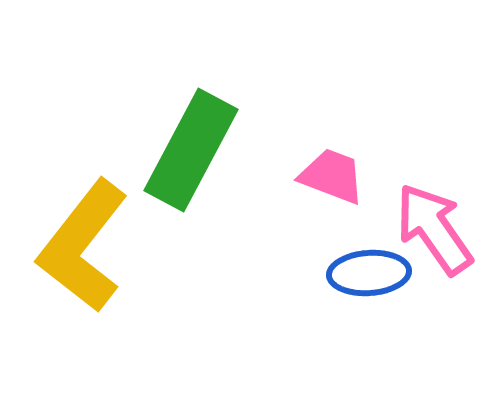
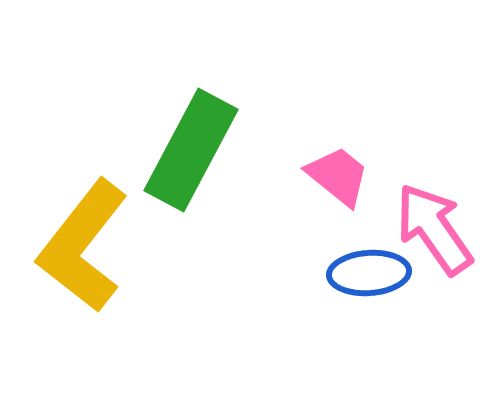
pink trapezoid: moved 6 px right; rotated 18 degrees clockwise
